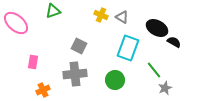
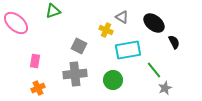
yellow cross: moved 5 px right, 15 px down
black ellipse: moved 3 px left, 5 px up; rotated 10 degrees clockwise
black semicircle: rotated 32 degrees clockwise
cyan rectangle: moved 2 px down; rotated 60 degrees clockwise
pink rectangle: moved 2 px right, 1 px up
green circle: moved 2 px left
orange cross: moved 5 px left, 2 px up
